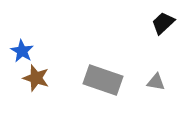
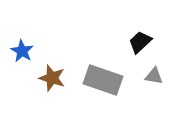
black trapezoid: moved 23 px left, 19 px down
brown star: moved 16 px right
gray triangle: moved 2 px left, 6 px up
